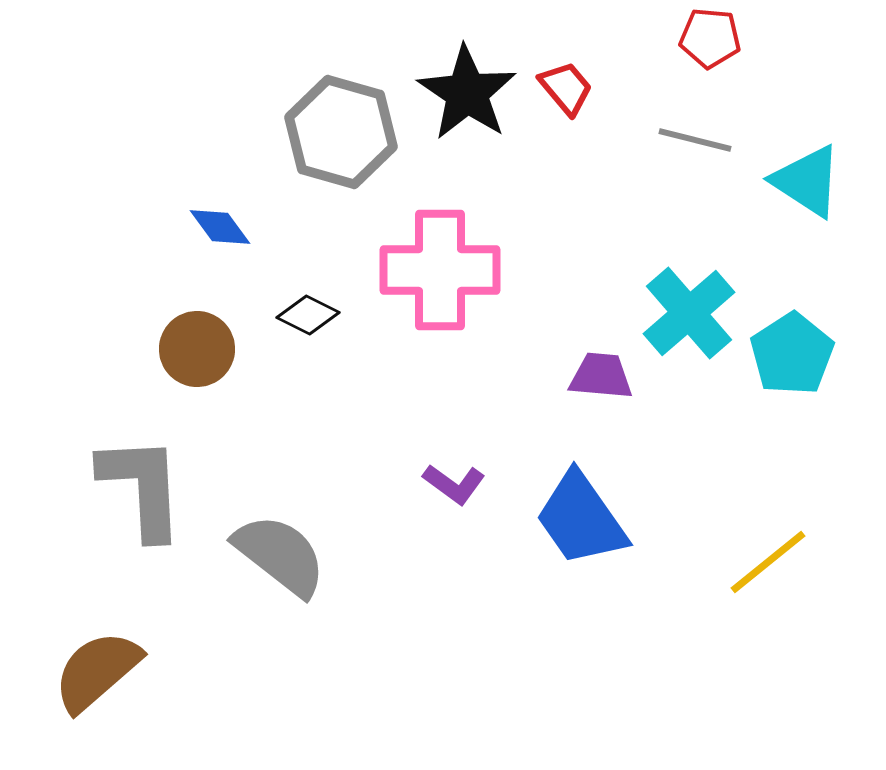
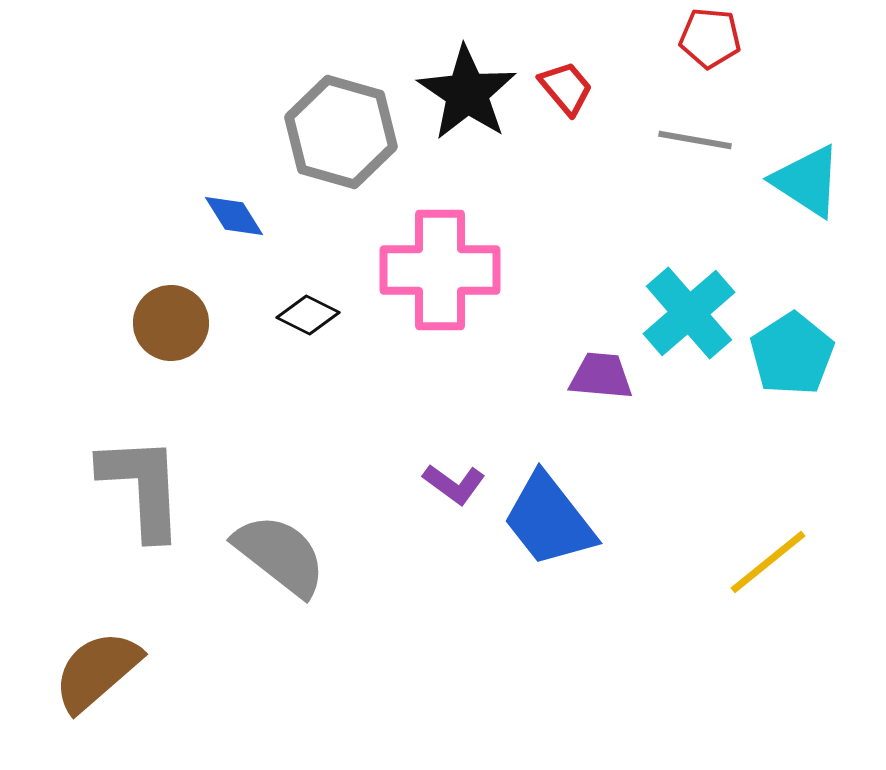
gray line: rotated 4 degrees counterclockwise
blue diamond: moved 14 px right, 11 px up; rotated 4 degrees clockwise
brown circle: moved 26 px left, 26 px up
blue trapezoid: moved 32 px left, 1 px down; rotated 3 degrees counterclockwise
